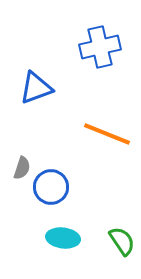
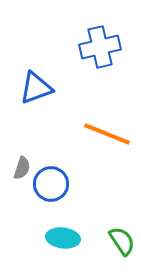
blue circle: moved 3 px up
